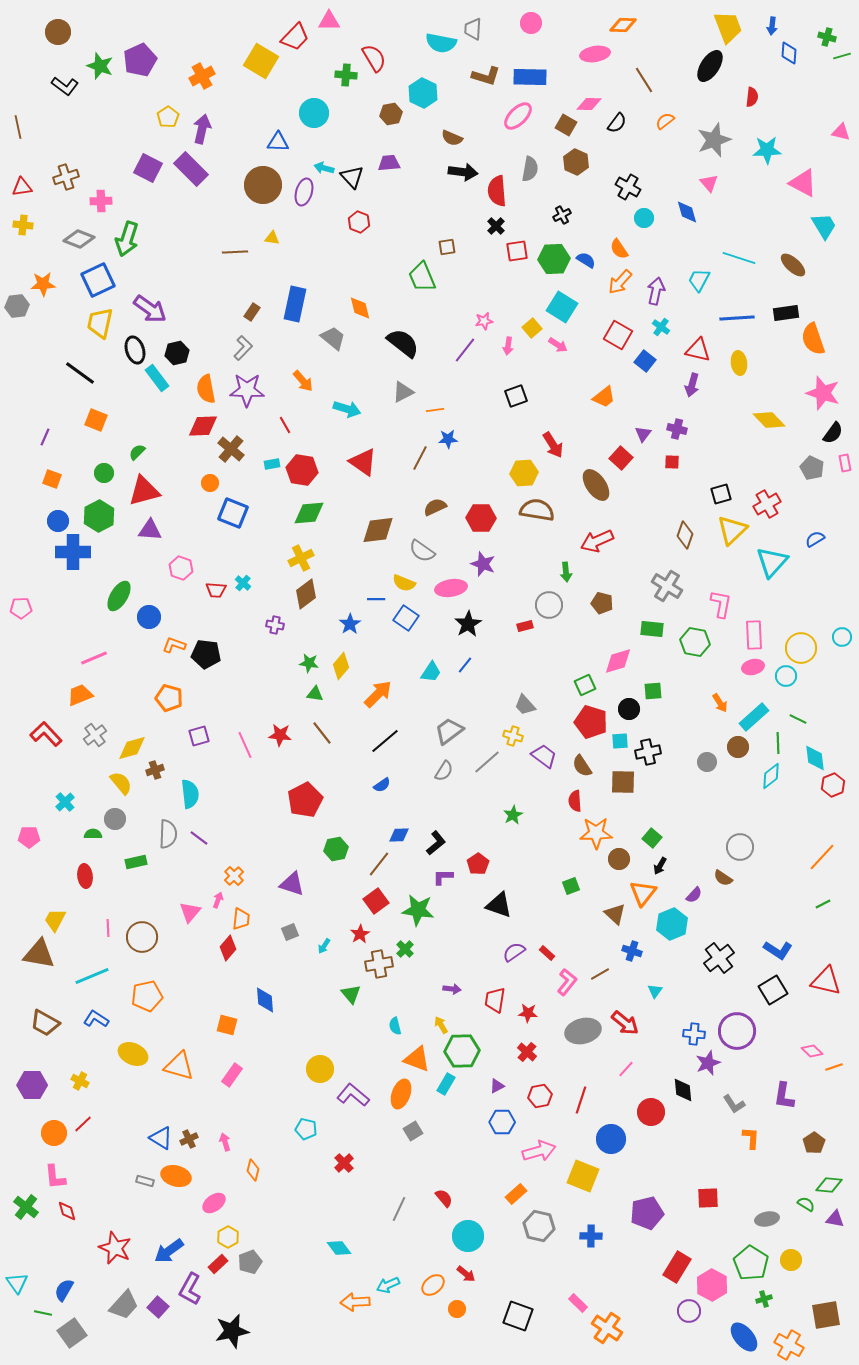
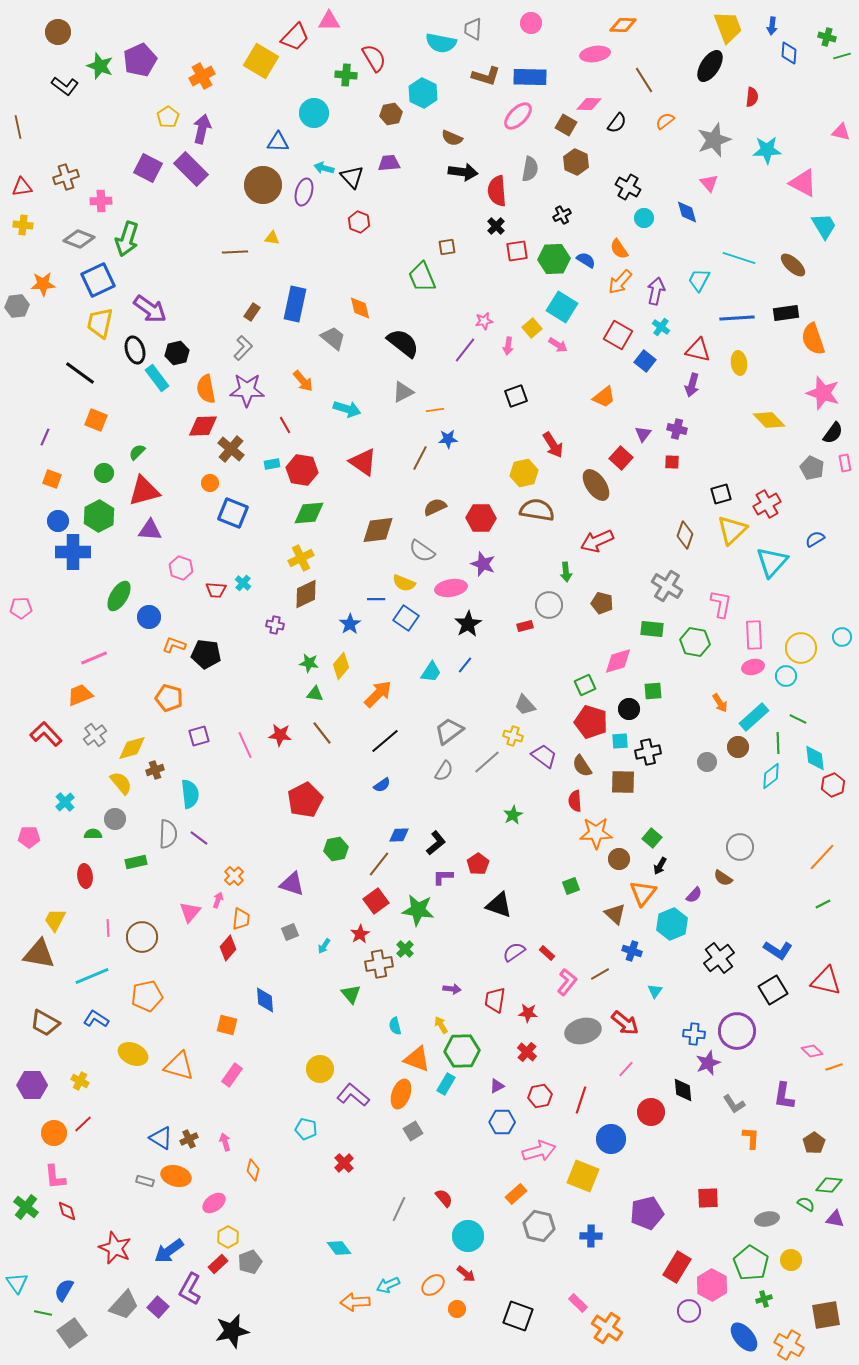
yellow hexagon at (524, 473): rotated 8 degrees counterclockwise
brown diamond at (306, 594): rotated 12 degrees clockwise
